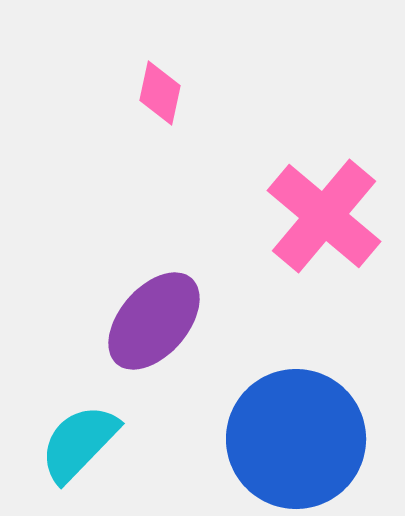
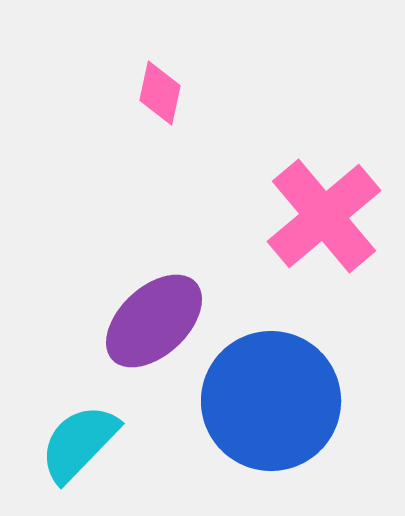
pink cross: rotated 10 degrees clockwise
purple ellipse: rotated 6 degrees clockwise
blue circle: moved 25 px left, 38 px up
